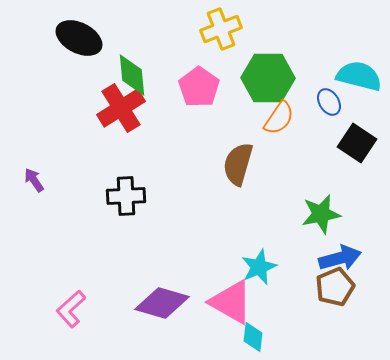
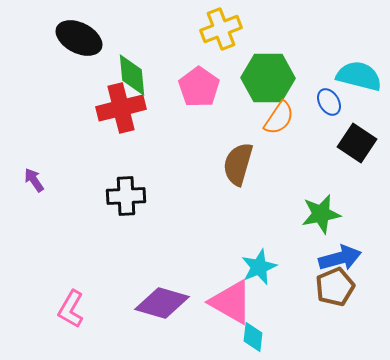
red cross: rotated 18 degrees clockwise
pink L-shape: rotated 18 degrees counterclockwise
